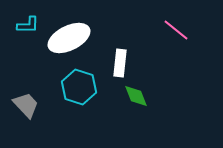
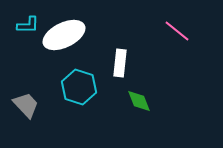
pink line: moved 1 px right, 1 px down
white ellipse: moved 5 px left, 3 px up
green diamond: moved 3 px right, 5 px down
